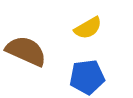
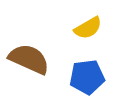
brown semicircle: moved 3 px right, 8 px down
